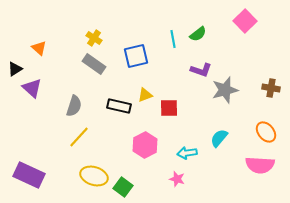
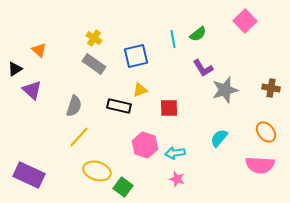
orange triangle: moved 2 px down
purple L-shape: moved 2 px right, 2 px up; rotated 40 degrees clockwise
purple triangle: moved 2 px down
yellow triangle: moved 5 px left, 5 px up
pink hexagon: rotated 15 degrees counterclockwise
cyan arrow: moved 12 px left
yellow ellipse: moved 3 px right, 5 px up
